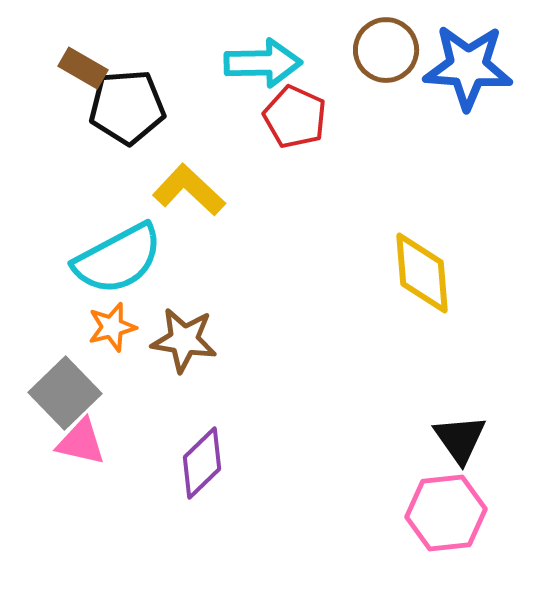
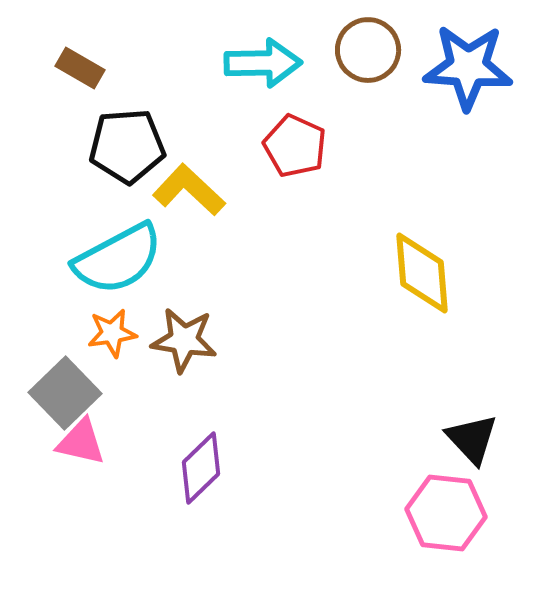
brown circle: moved 18 px left
brown rectangle: moved 3 px left
black pentagon: moved 39 px down
red pentagon: moved 29 px down
orange star: moved 6 px down; rotated 6 degrees clockwise
black triangle: moved 12 px right; rotated 8 degrees counterclockwise
purple diamond: moved 1 px left, 5 px down
pink hexagon: rotated 12 degrees clockwise
